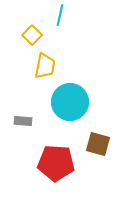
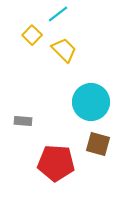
cyan line: moved 2 px left, 1 px up; rotated 40 degrees clockwise
yellow trapezoid: moved 19 px right, 16 px up; rotated 56 degrees counterclockwise
cyan circle: moved 21 px right
